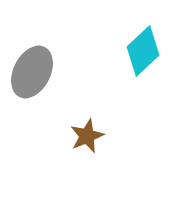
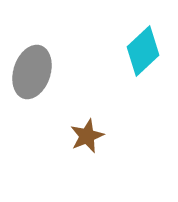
gray ellipse: rotated 9 degrees counterclockwise
